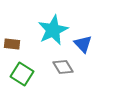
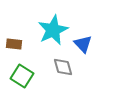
brown rectangle: moved 2 px right
gray diamond: rotated 15 degrees clockwise
green square: moved 2 px down
